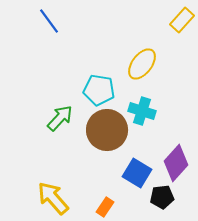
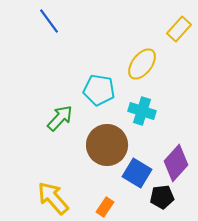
yellow rectangle: moved 3 px left, 9 px down
brown circle: moved 15 px down
